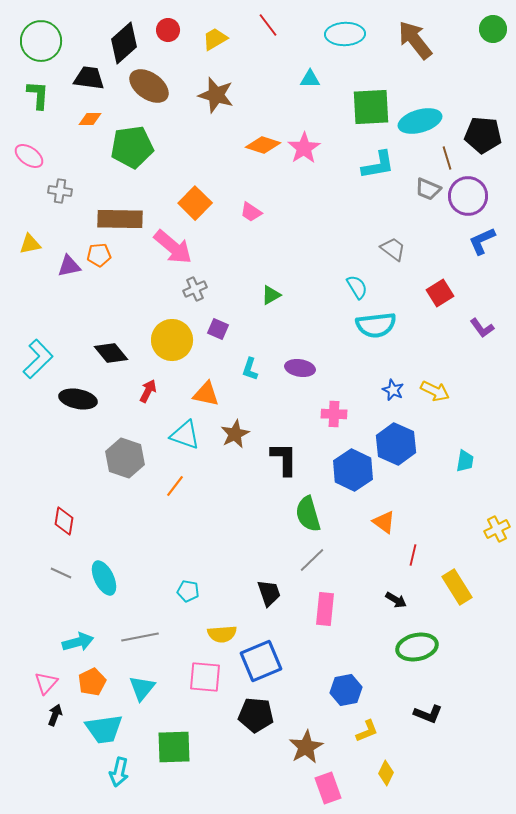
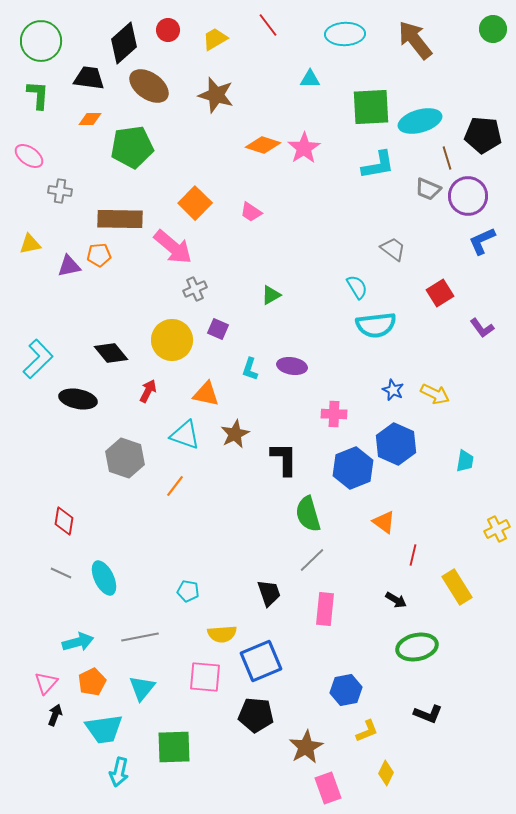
purple ellipse at (300, 368): moved 8 px left, 2 px up
yellow arrow at (435, 391): moved 3 px down
blue hexagon at (353, 470): moved 2 px up; rotated 12 degrees clockwise
